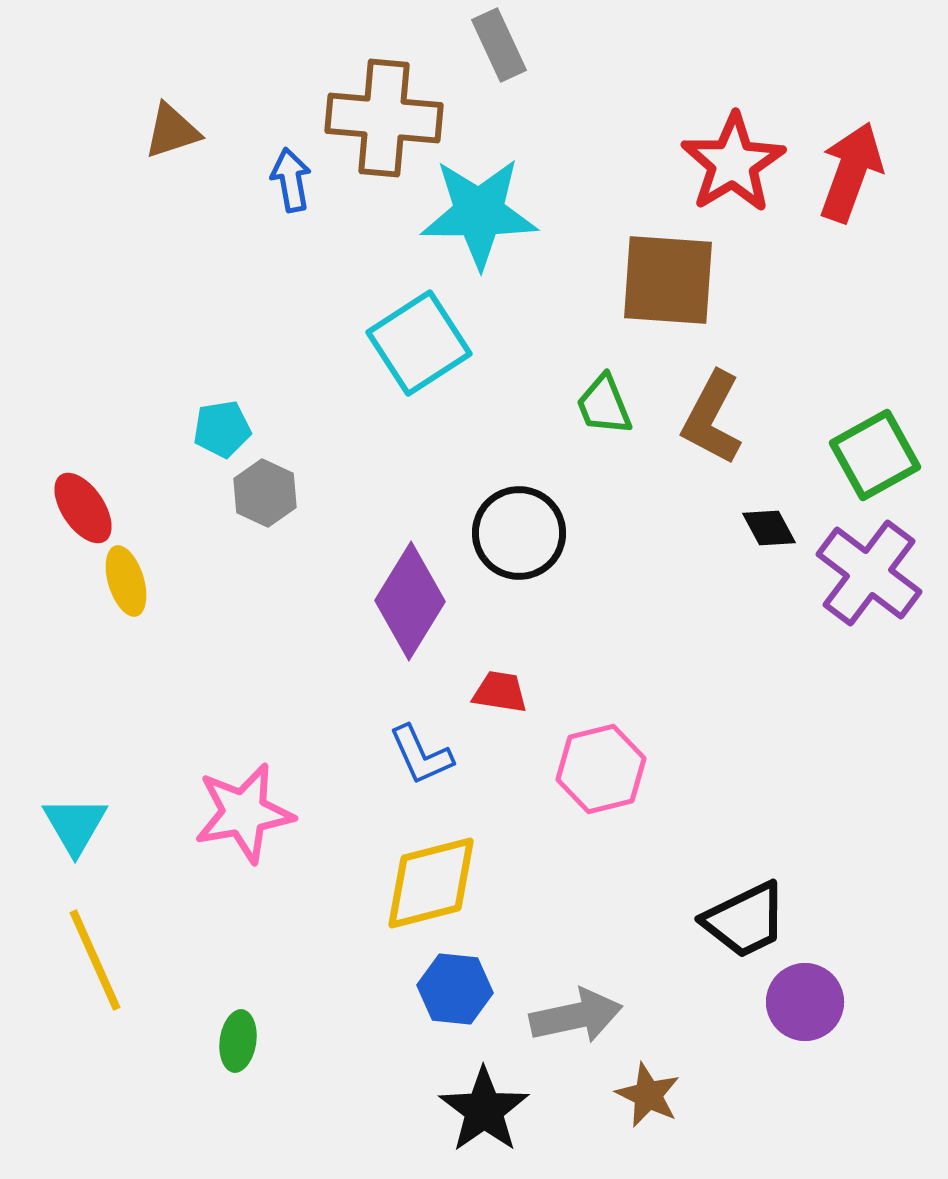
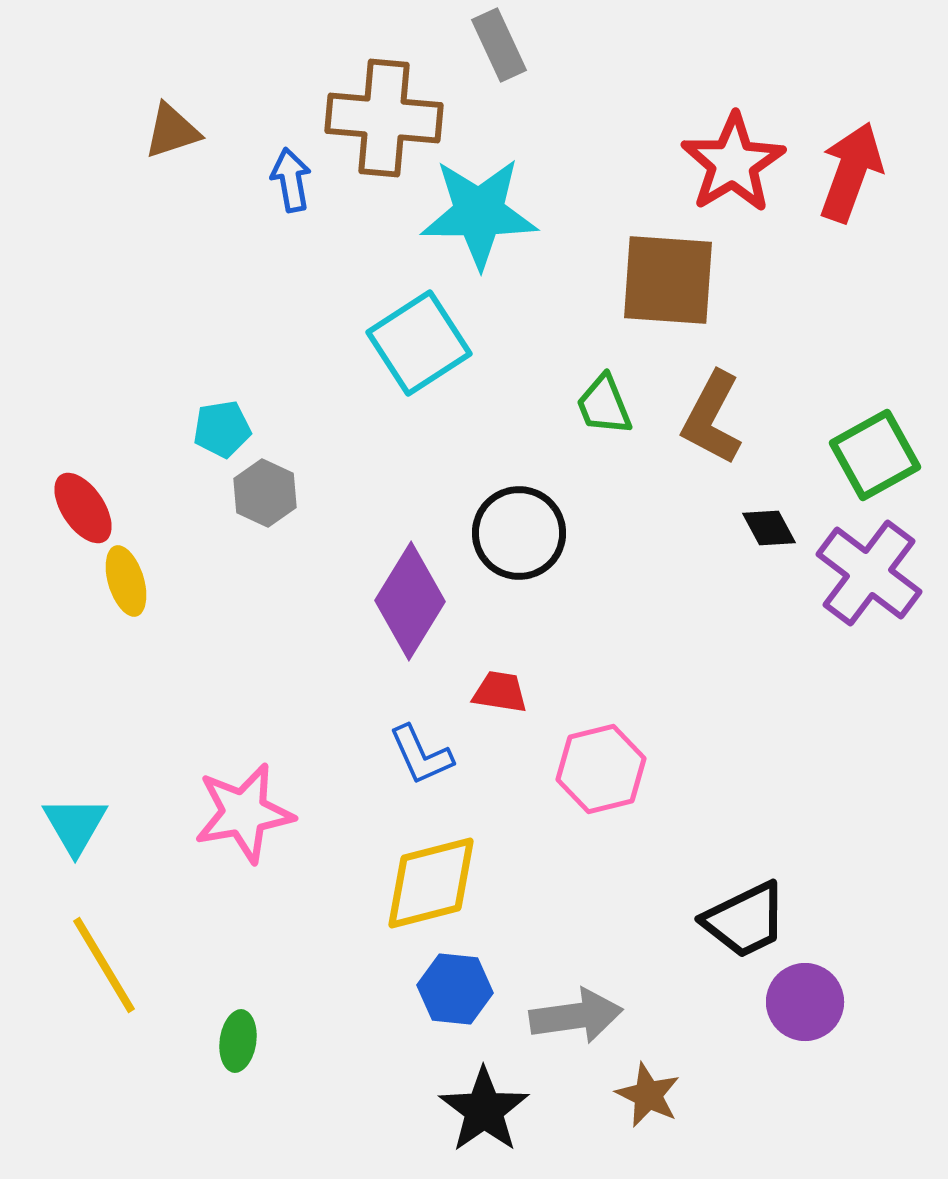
yellow line: moved 9 px right, 5 px down; rotated 7 degrees counterclockwise
gray arrow: rotated 4 degrees clockwise
